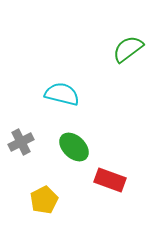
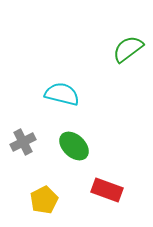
gray cross: moved 2 px right
green ellipse: moved 1 px up
red rectangle: moved 3 px left, 10 px down
